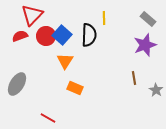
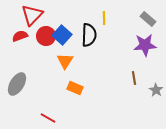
purple star: rotated 15 degrees clockwise
